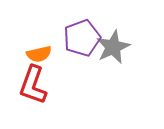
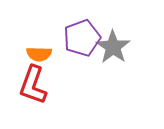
gray star: rotated 12 degrees counterclockwise
orange semicircle: rotated 15 degrees clockwise
